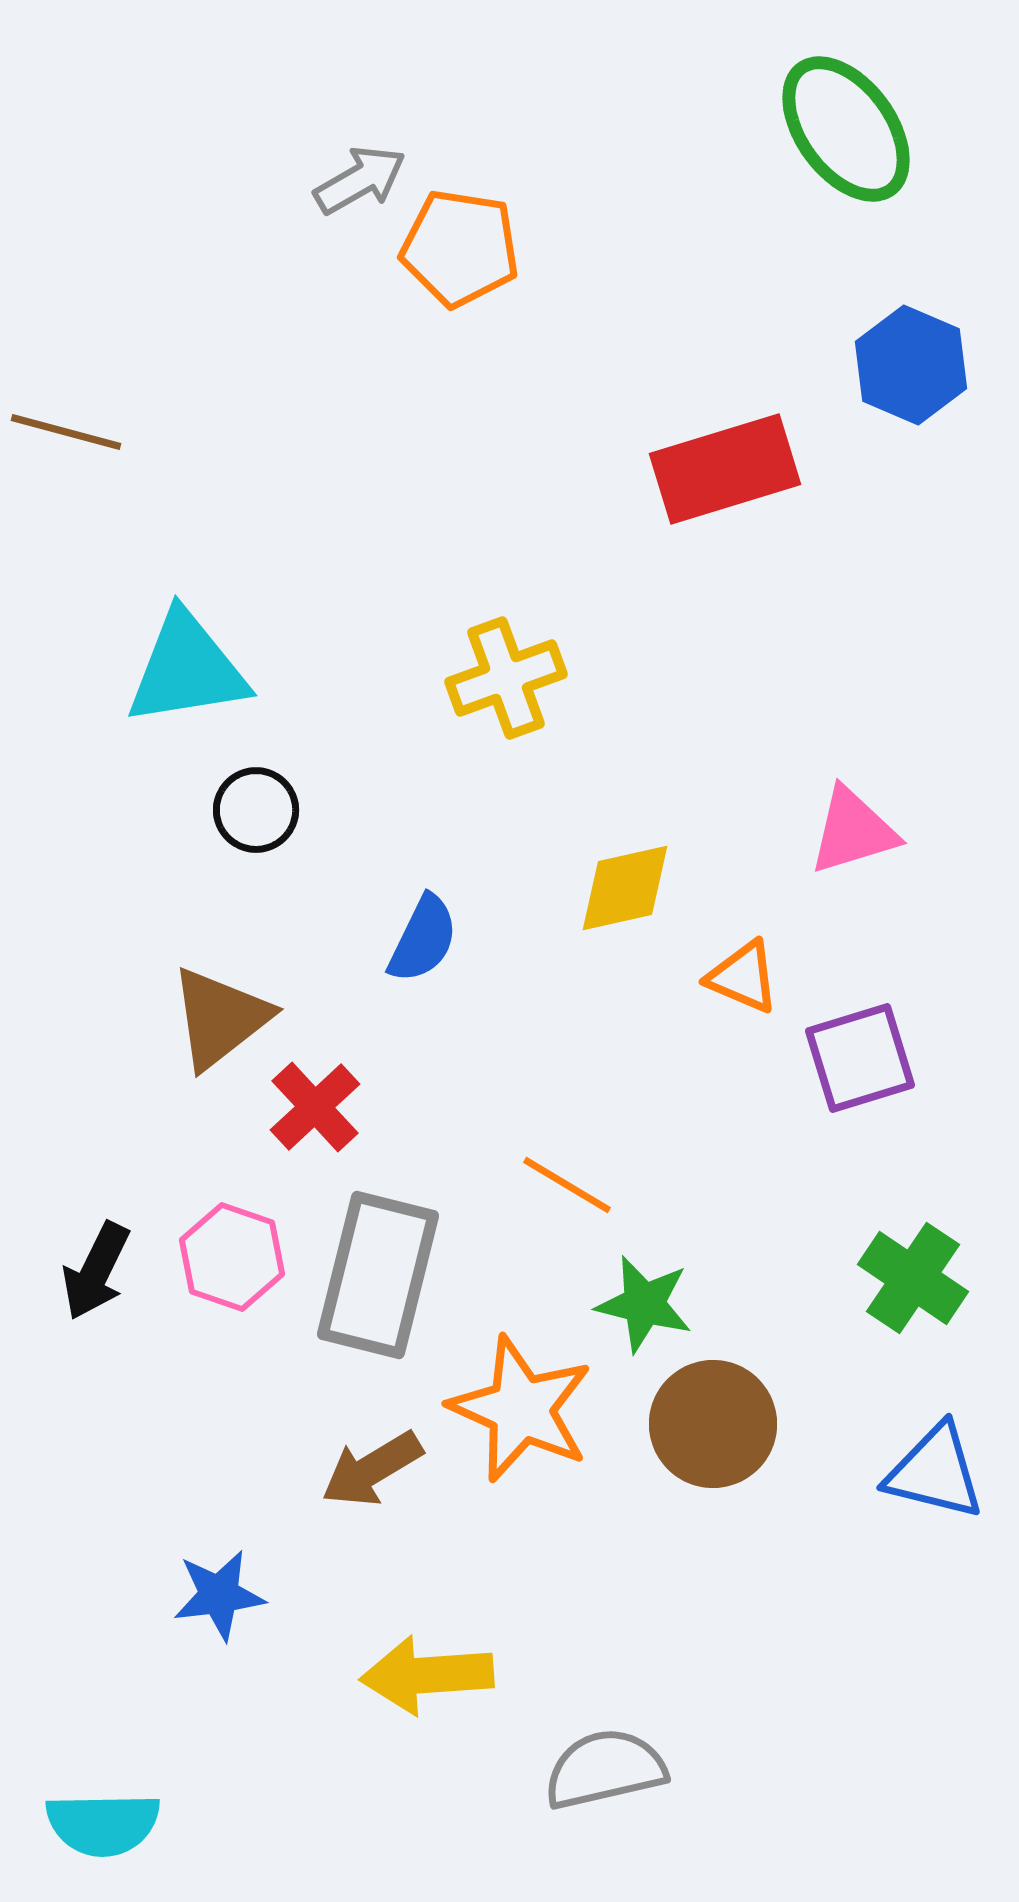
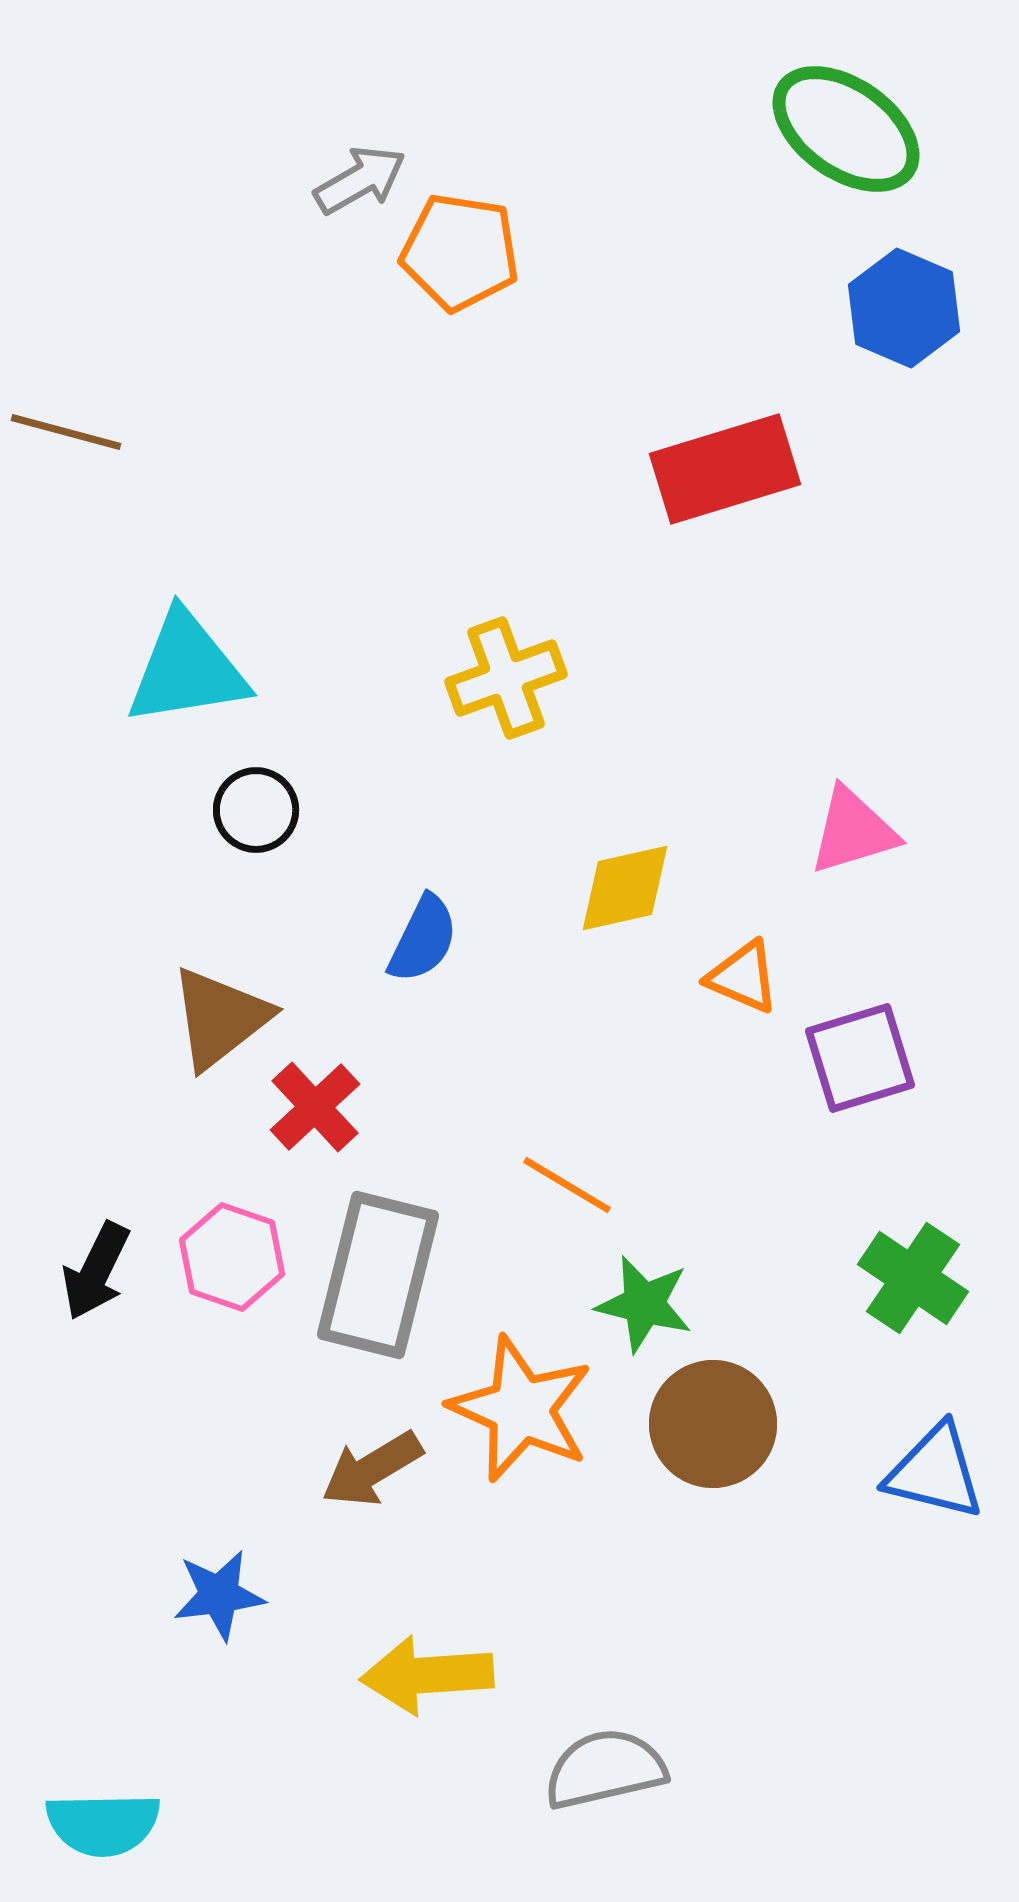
green ellipse: rotated 19 degrees counterclockwise
orange pentagon: moved 4 px down
blue hexagon: moved 7 px left, 57 px up
